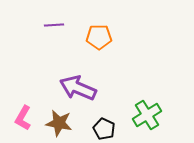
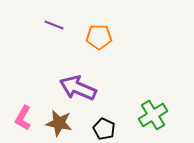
purple line: rotated 24 degrees clockwise
green cross: moved 6 px right
